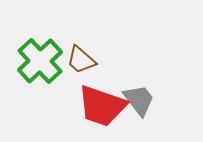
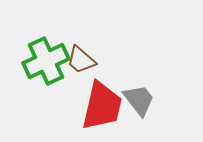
green cross: moved 6 px right; rotated 18 degrees clockwise
red trapezoid: rotated 96 degrees counterclockwise
